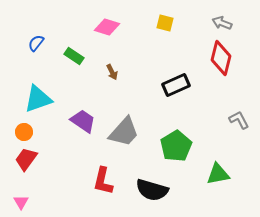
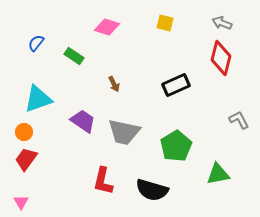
brown arrow: moved 2 px right, 12 px down
gray trapezoid: rotated 60 degrees clockwise
